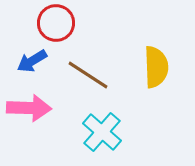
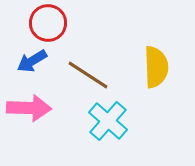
red circle: moved 8 px left
cyan cross: moved 6 px right, 11 px up
